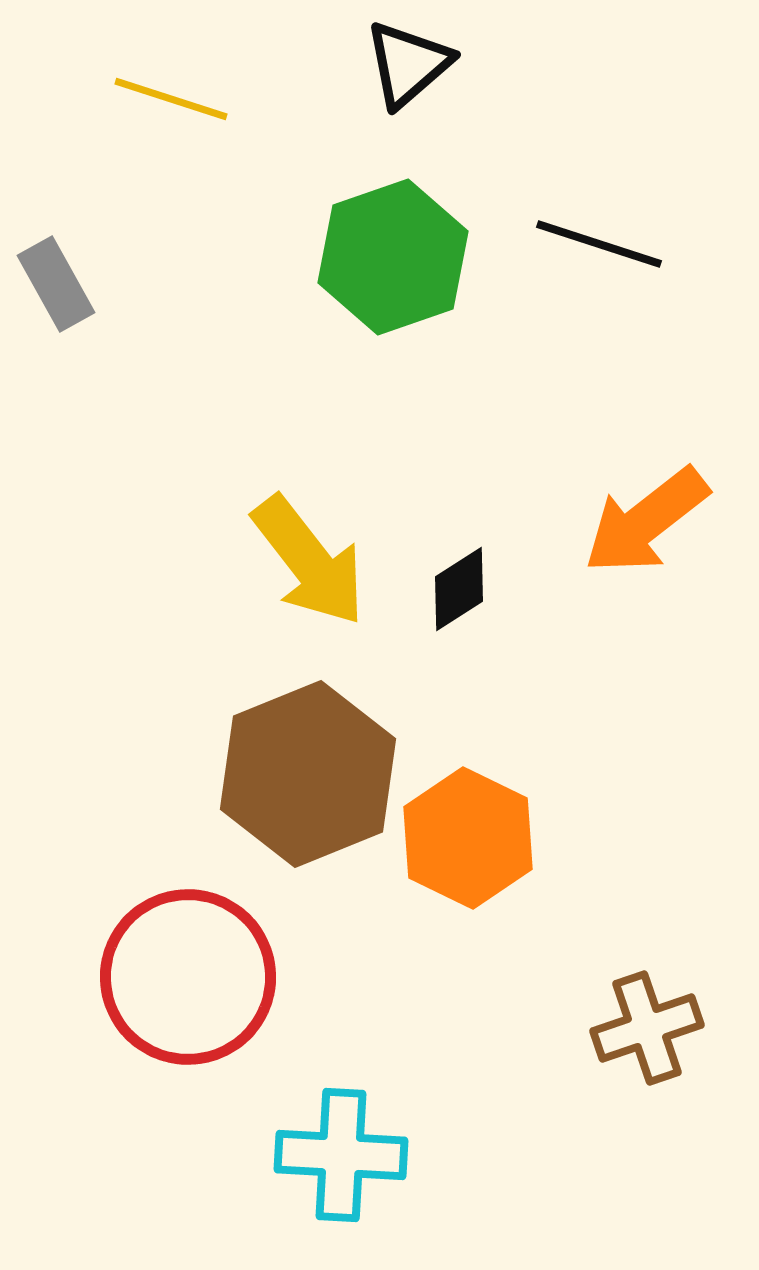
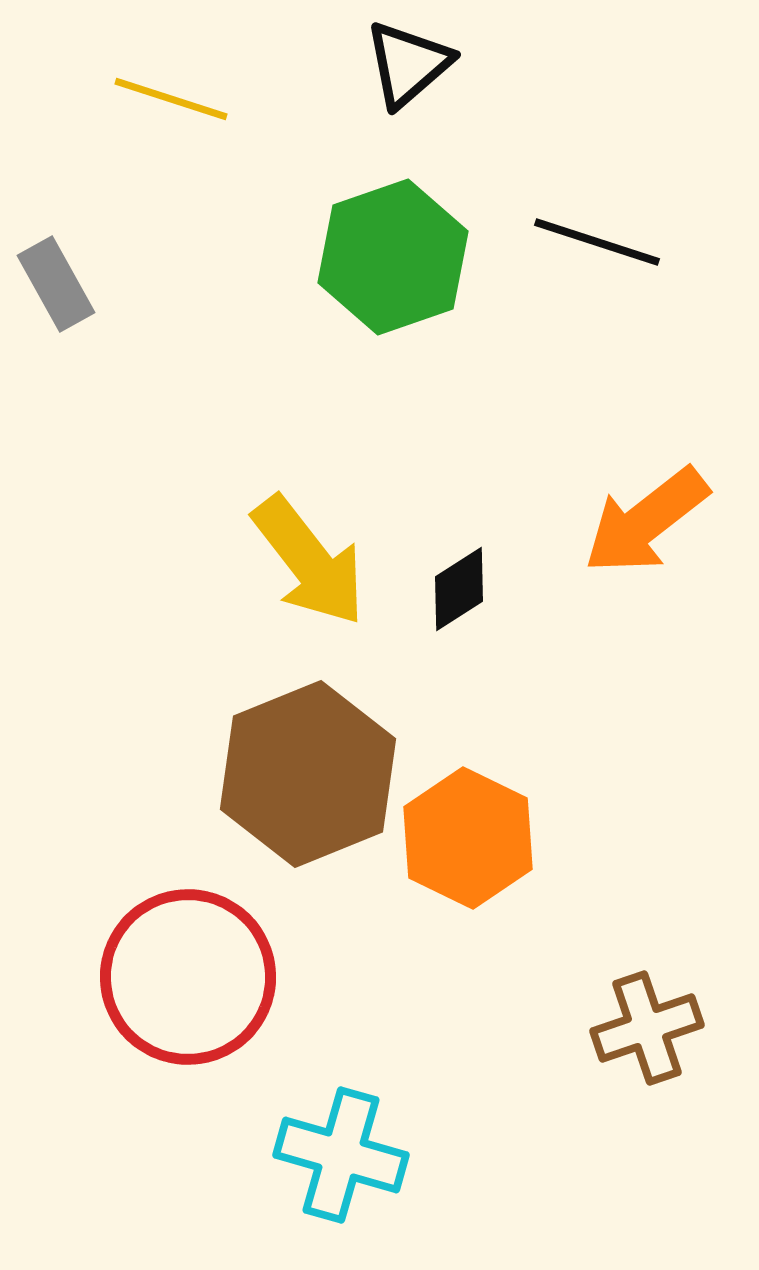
black line: moved 2 px left, 2 px up
cyan cross: rotated 13 degrees clockwise
